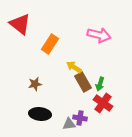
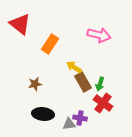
black ellipse: moved 3 px right
